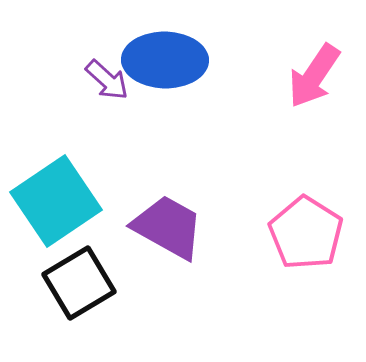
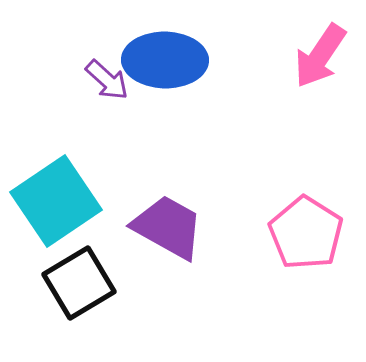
pink arrow: moved 6 px right, 20 px up
